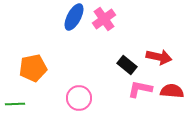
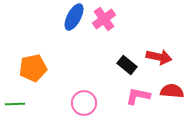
pink L-shape: moved 2 px left, 7 px down
pink circle: moved 5 px right, 5 px down
